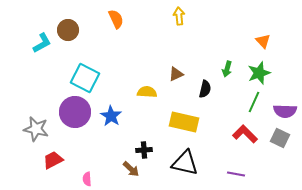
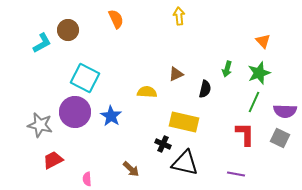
gray star: moved 4 px right, 4 px up
red L-shape: rotated 45 degrees clockwise
black cross: moved 19 px right, 6 px up; rotated 28 degrees clockwise
